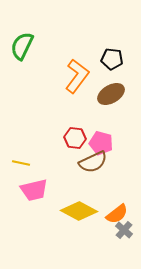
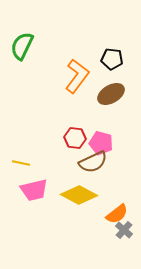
yellow diamond: moved 16 px up
